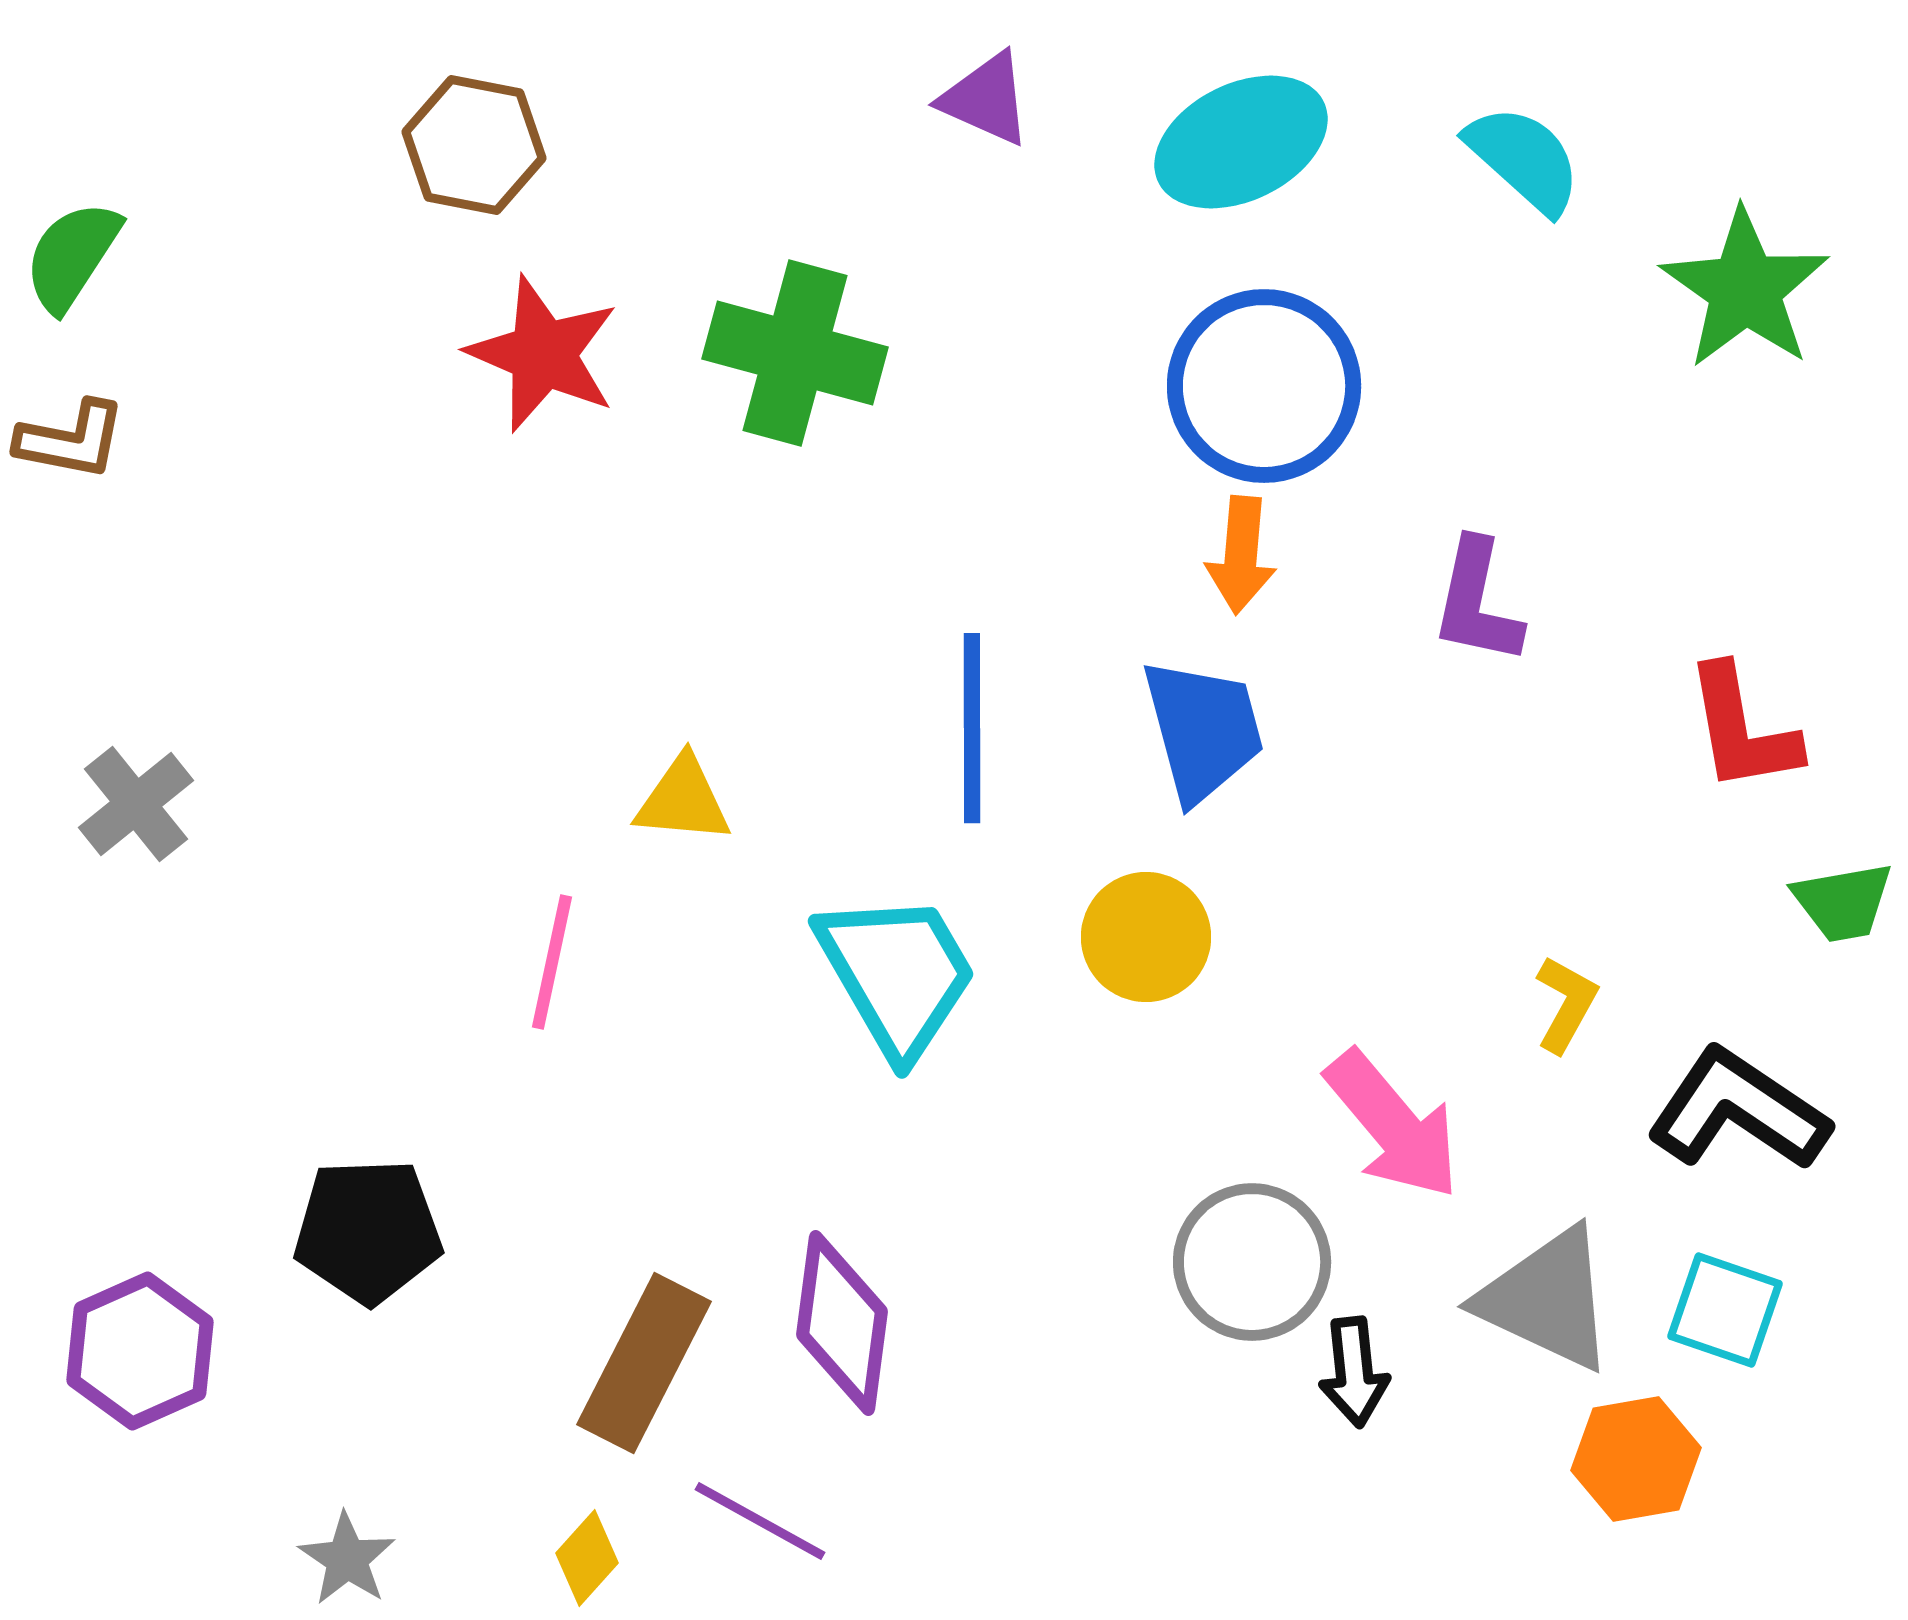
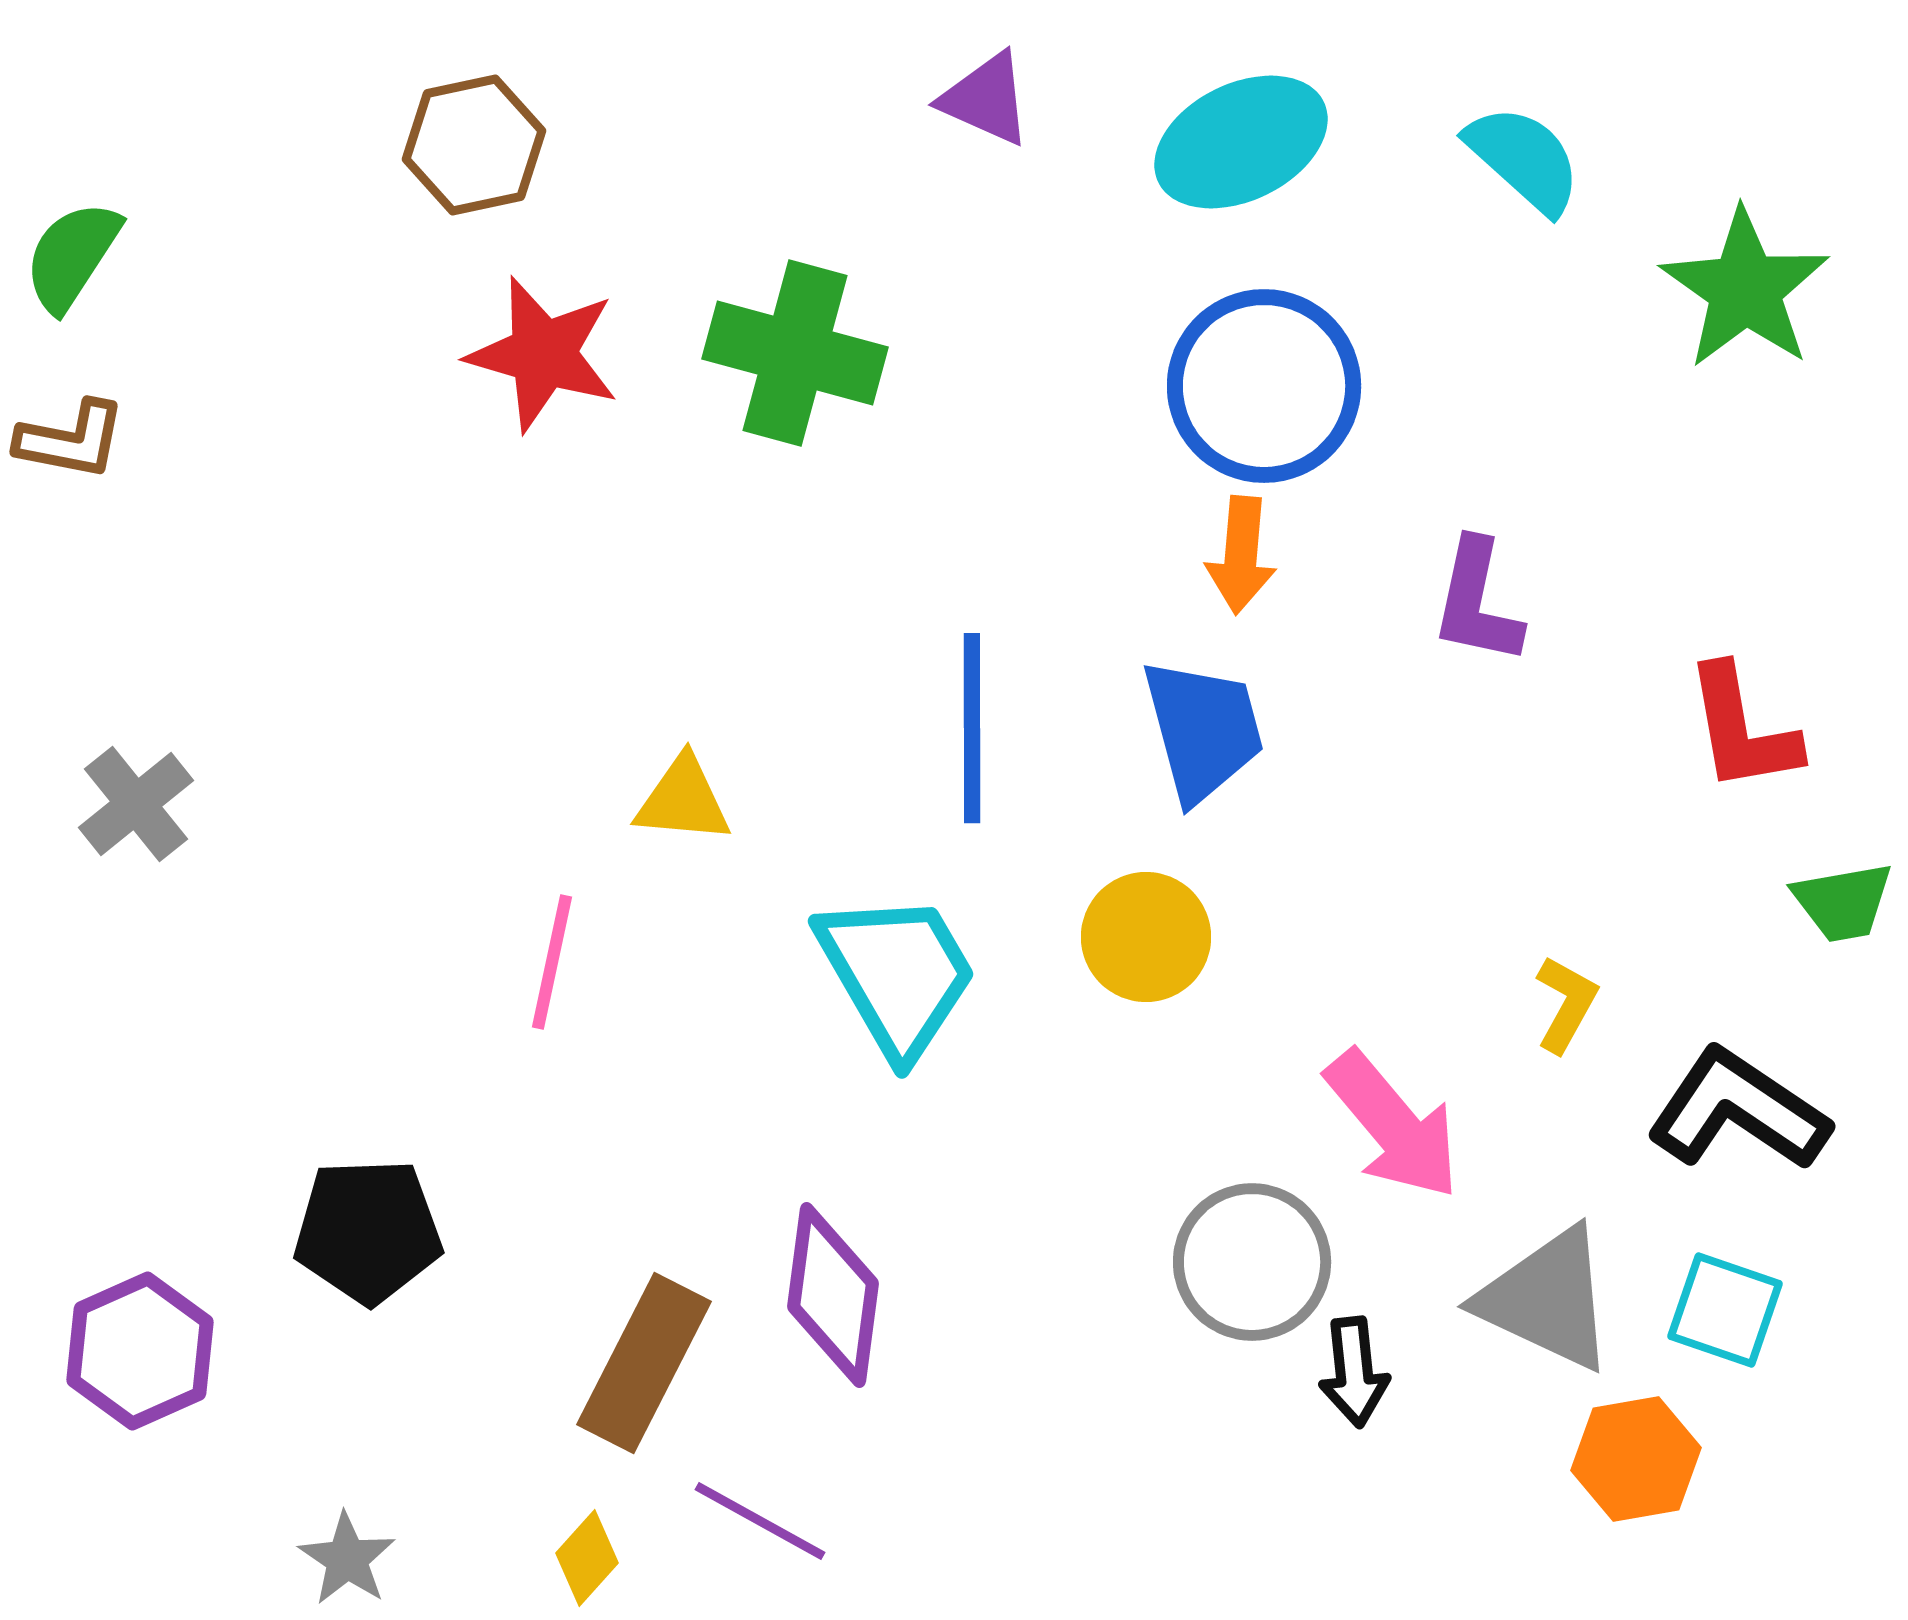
brown hexagon: rotated 23 degrees counterclockwise
red star: rotated 7 degrees counterclockwise
purple diamond: moved 9 px left, 28 px up
